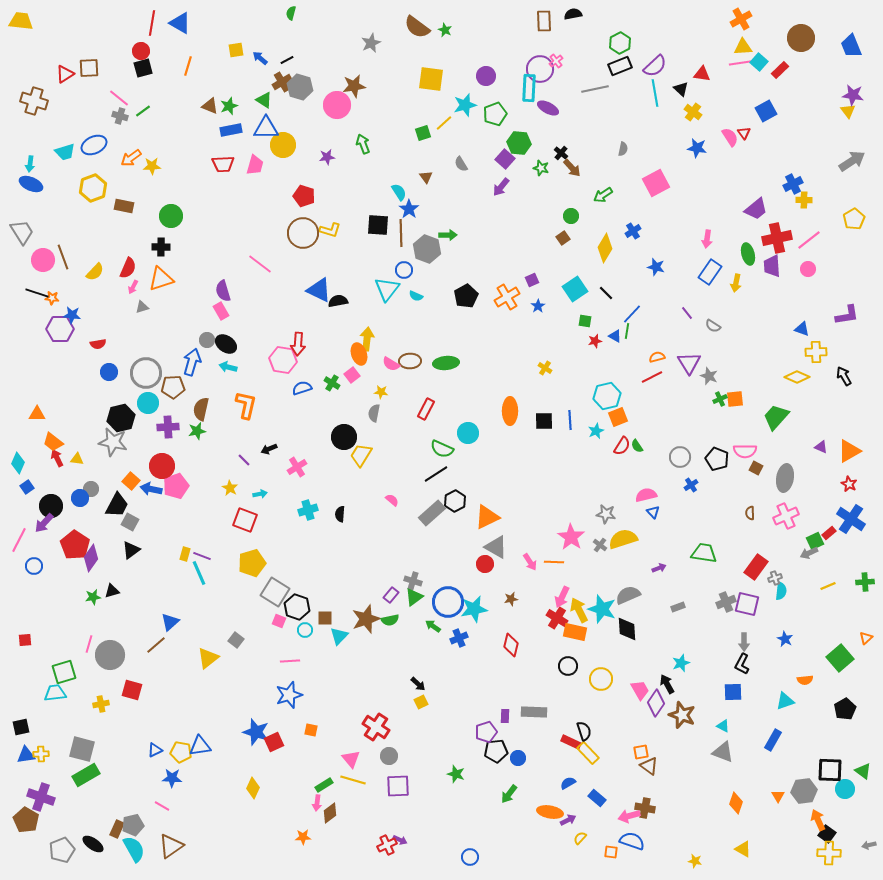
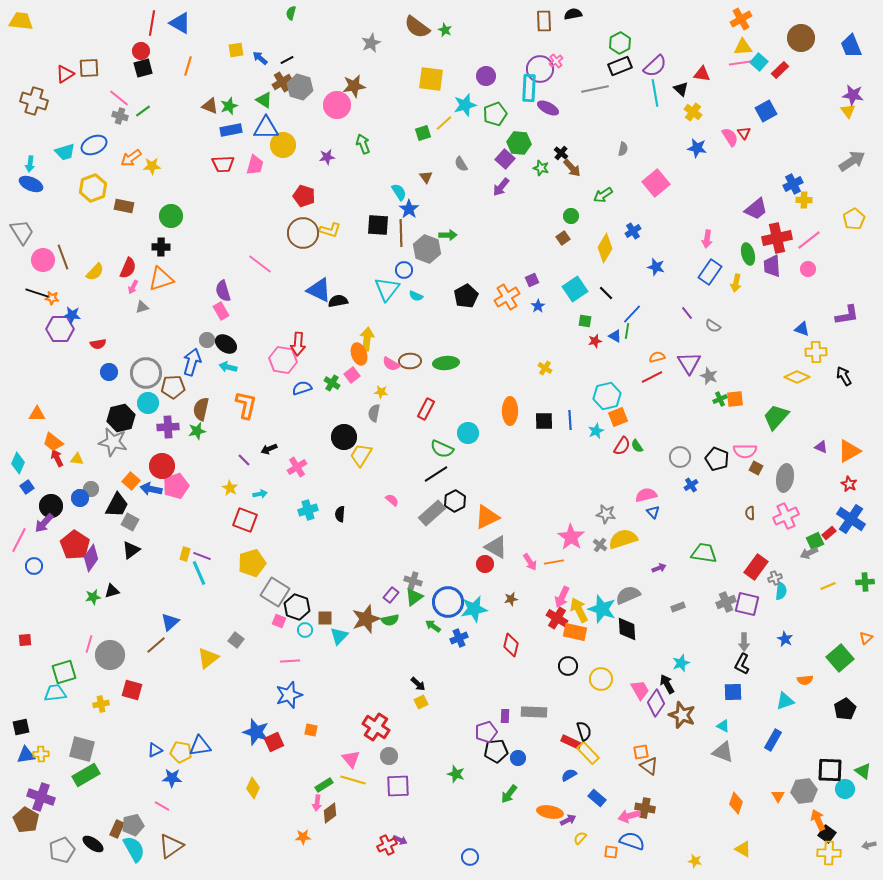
pink square at (656, 183): rotated 12 degrees counterclockwise
orange line at (554, 562): rotated 12 degrees counterclockwise
blue semicircle at (568, 783): moved 1 px right, 8 px up
